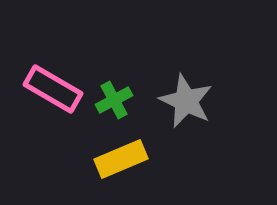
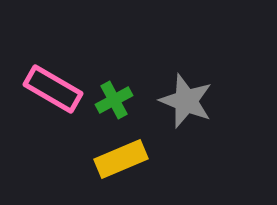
gray star: rotated 4 degrees counterclockwise
